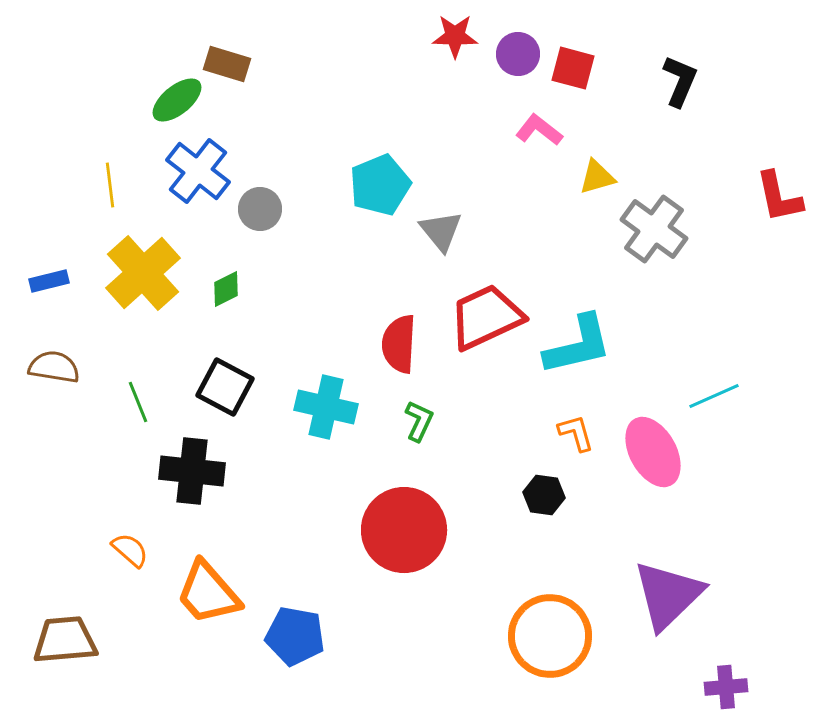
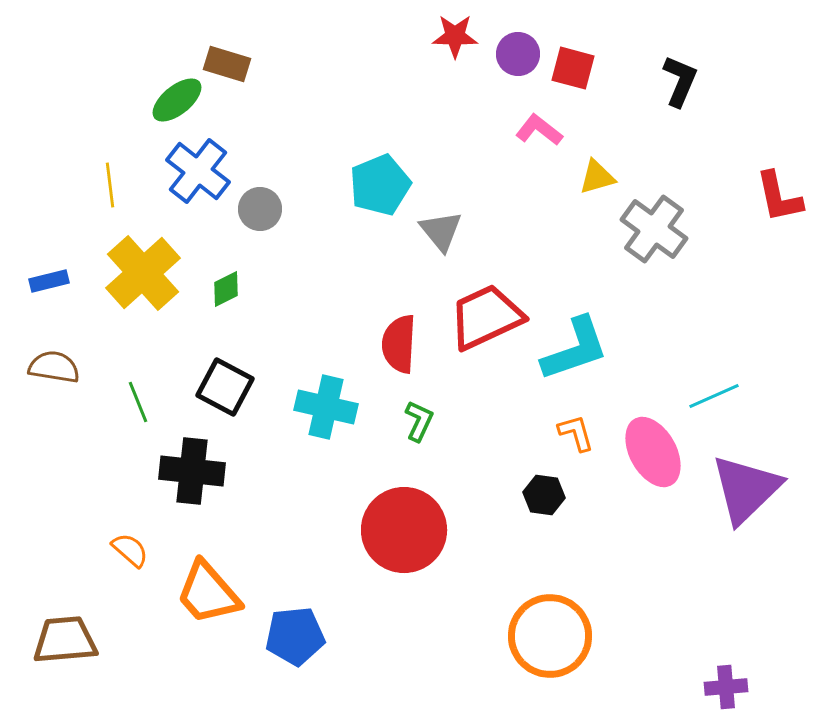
cyan L-shape: moved 3 px left, 4 px down; rotated 6 degrees counterclockwise
purple triangle: moved 78 px right, 106 px up
blue pentagon: rotated 16 degrees counterclockwise
